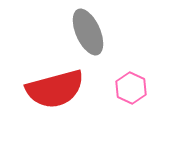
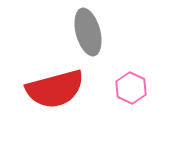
gray ellipse: rotated 9 degrees clockwise
